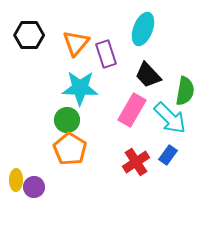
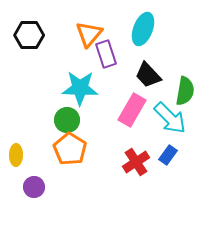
orange triangle: moved 13 px right, 9 px up
yellow ellipse: moved 25 px up
